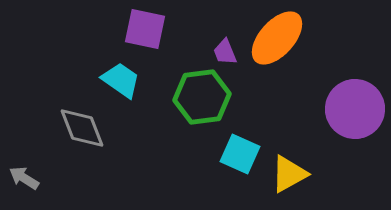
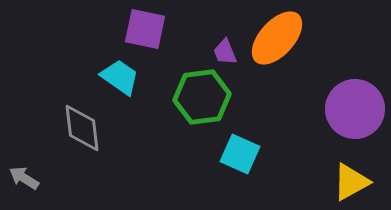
cyan trapezoid: moved 1 px left, 3 px up
gray diamond: rotated 15 degrees clockwise
yellow triangle: moved 62 px right, 8 px down
